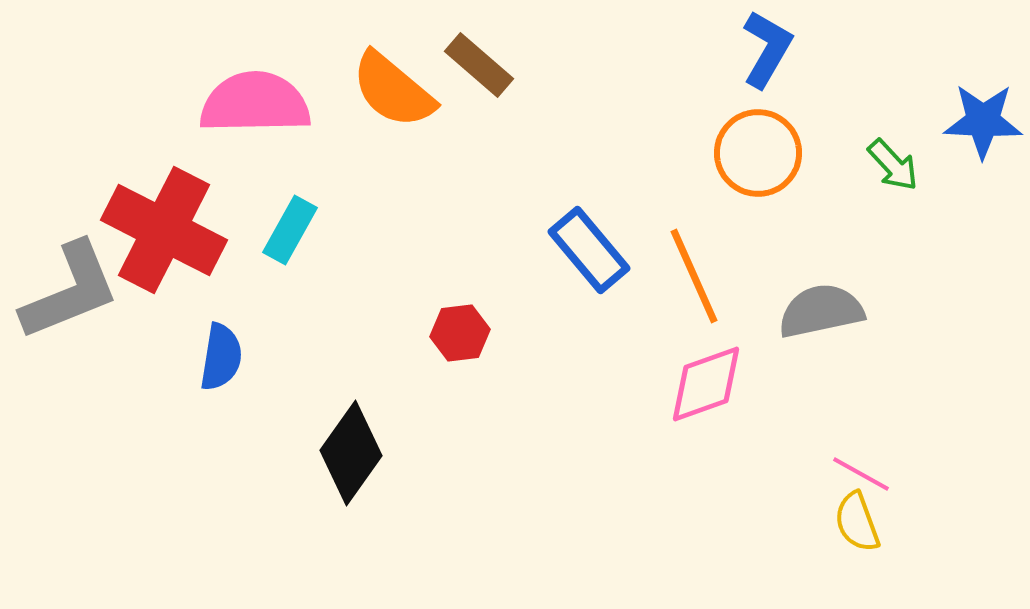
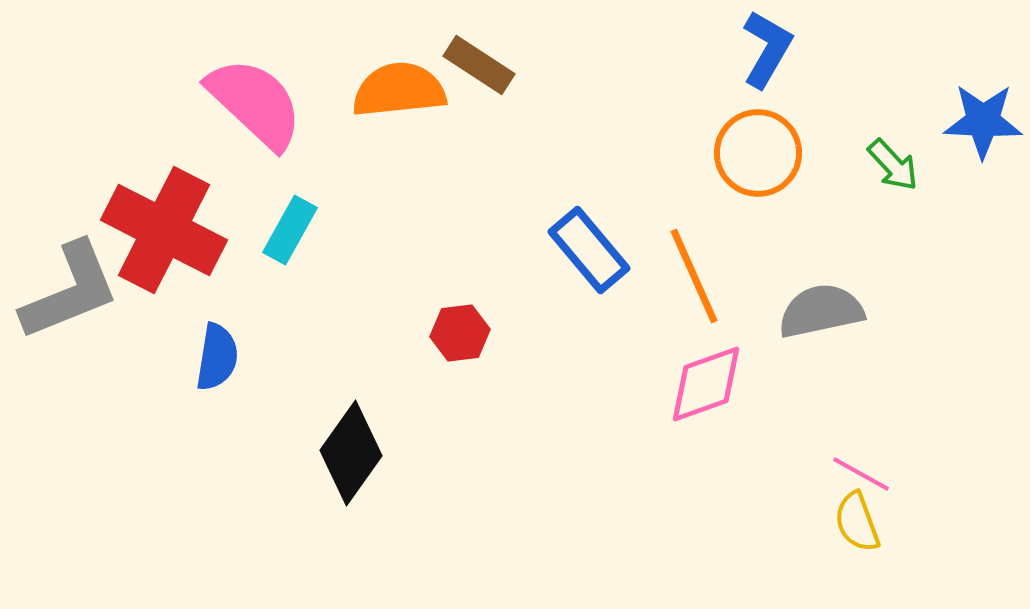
brown rectangle: rotated 8 degrees counterclockwise
orange semicircle: moved 6 px right; rotated 134 degrees clockwise
pink semicircle: rotated 44 degrees clockwise
blue semicircle: moved 4 px left
